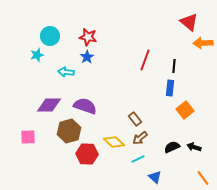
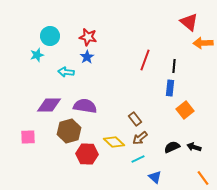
purple semicircle: rotated 10 degrees counterclockwise
